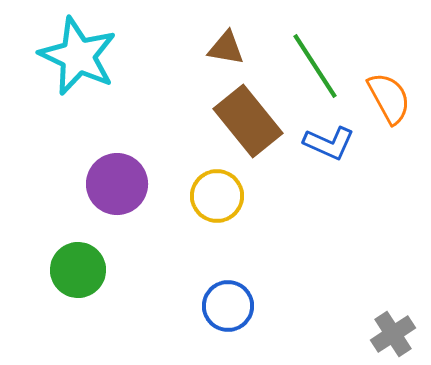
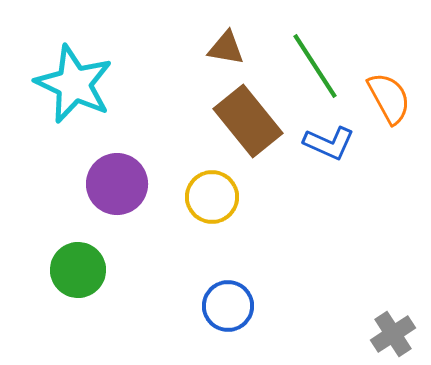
cyan star: moved 4 px left, 28 px down
yellow circle: moved 5 px left, 1 px down
